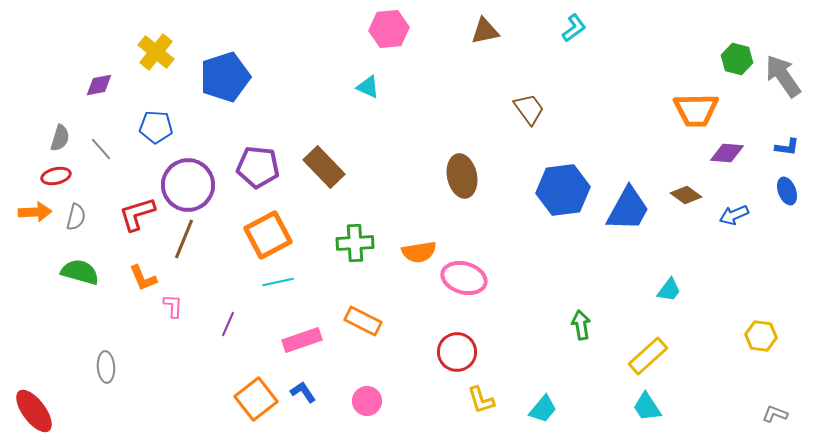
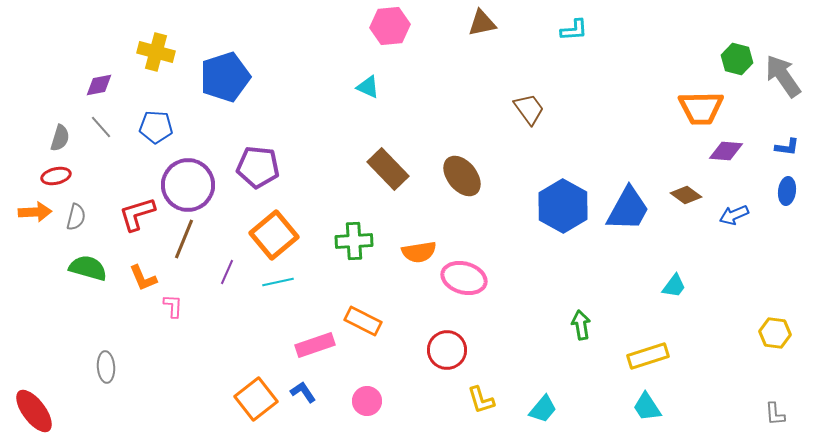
cyan L-shape at (574, 28): moved 2 px down; rotated 32 degrees clockwise
pink hexagon at (389, 29): moved 1 px right, 3 px up
brown triangle at (485, 31): moved 3 px left, 8 px up
yellow cross at (156, 52): rotated 24 degrees counterclockwise
orange trapezoid at (696, 110): moved 5 px right, 2 px up
gray line at (101, 149): moved 22 px up
purple diamond at (727, 153): moved 1 px left, 2 px up
brown rectangle at (324, 167): moved 64 px right, 2 px down
brown ellipse at (462, 176): rotated 27 degrees counterclockwise
blue hexagon at (563, 190): moved 16 px down; rotated 24 degrees counterclockwise
blue ellipse at (787, 191): rotated 28 degrees clockwise
orange square at (268, 235): moved 6 px right; rotated 12 degrees counterclockwise
green cross at (355, 243): moved 1 px left, 2 px up
green semicircle at (80, 272): moved 8 px right, 4 px up
cyan trapezoid at (669, 290): moved 5 px right, 4 px up
purple line at (228, 324): moved 1 px left, 52 px up
yellow hexagon at (761, 336): moved 14 px right, 3 px up
pink rectangle at (302, 340): moved 13 px right, 5 px down
red circle at (457, 352): moved 10 px left, 2 px up
yellow rectangle at (648, 356): rotated 24 degrees clockwise
gray L-shape at (775, 414): rotated 115 degrees counterclockwise
